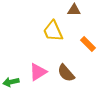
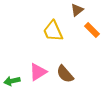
brown triangle: moved 3 px right; rotated 40 degrees counterclockwise
orange rectangle: moved 4 px right, 14 px up
brown semicircle: moved 1 px left, 1 px down
green arrow: moved 1 px right, 1 px up
